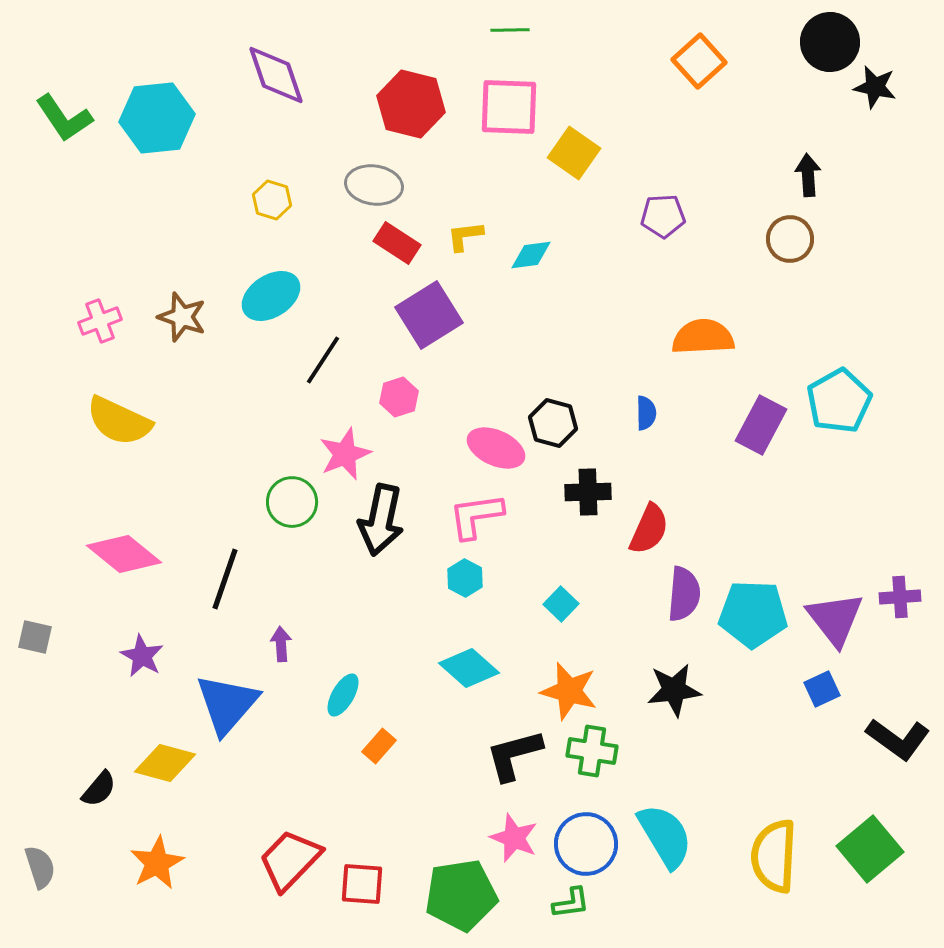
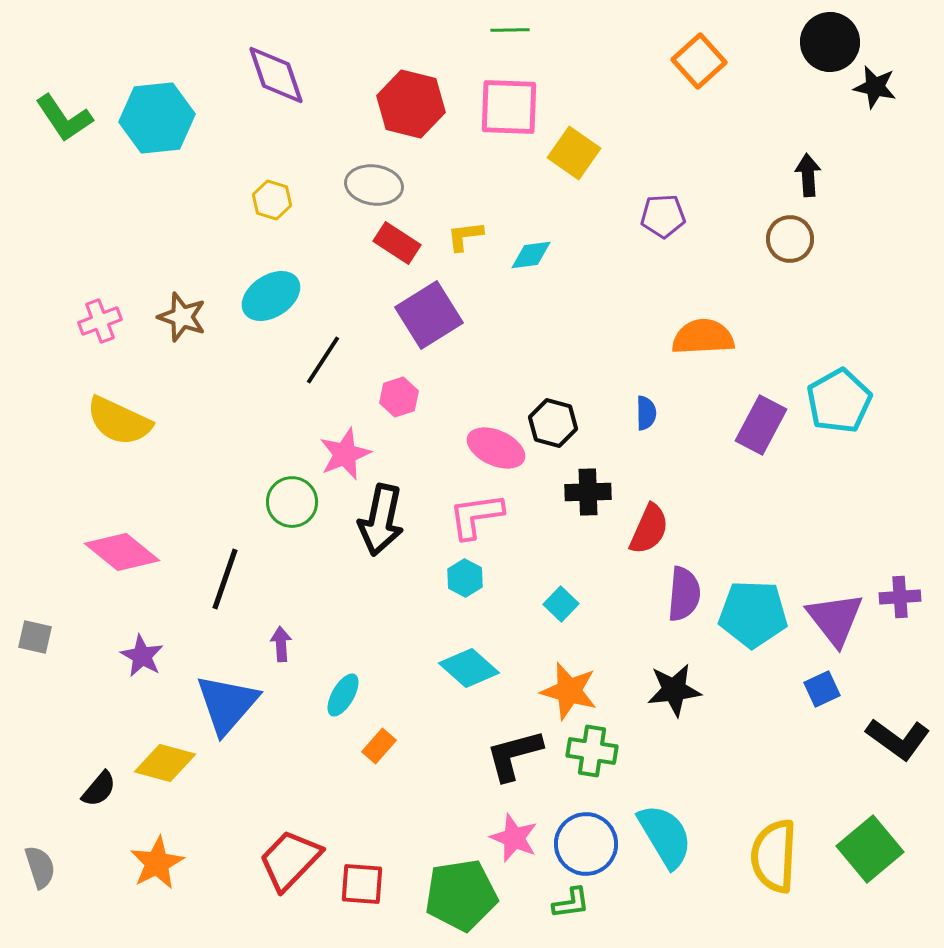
pink diamond at (124, 554): moved 2 px left, 2 px up
